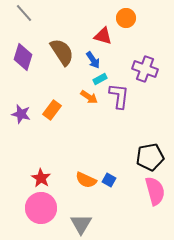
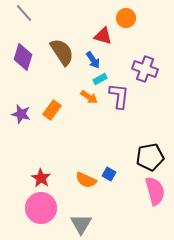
blue square: moved 6 px up
